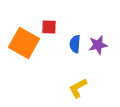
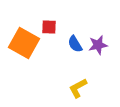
blue semicircle: rotated 36 degrees counterclockwise
